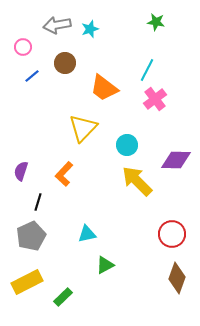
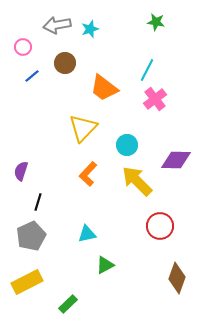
orange L-shape: moved 24 px right
red circle: moved 12 px left, 8 px up
green rectangle: moved 5 px right, 7 px down
